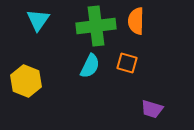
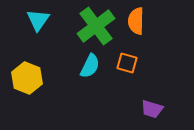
green cross: rotated 30 degrees counterclockwise
yellow hexagon: moved 1 px right, 3 px up
